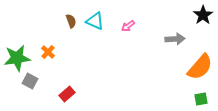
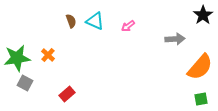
orange cross: moved 3 px down
gray square: moved 5 px left, 2 px down
